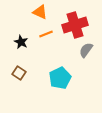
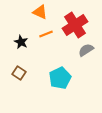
red cross: rotated 15 degrees counterclockwise
gray semicircle: rotated 21 degrees clockwise
